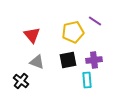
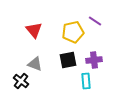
red triangle: moved 2 px right, 5 px up
gray triangle: moved 2 px left, 2 px down
cyan rectangle: moved 1 px left, 1 px down
